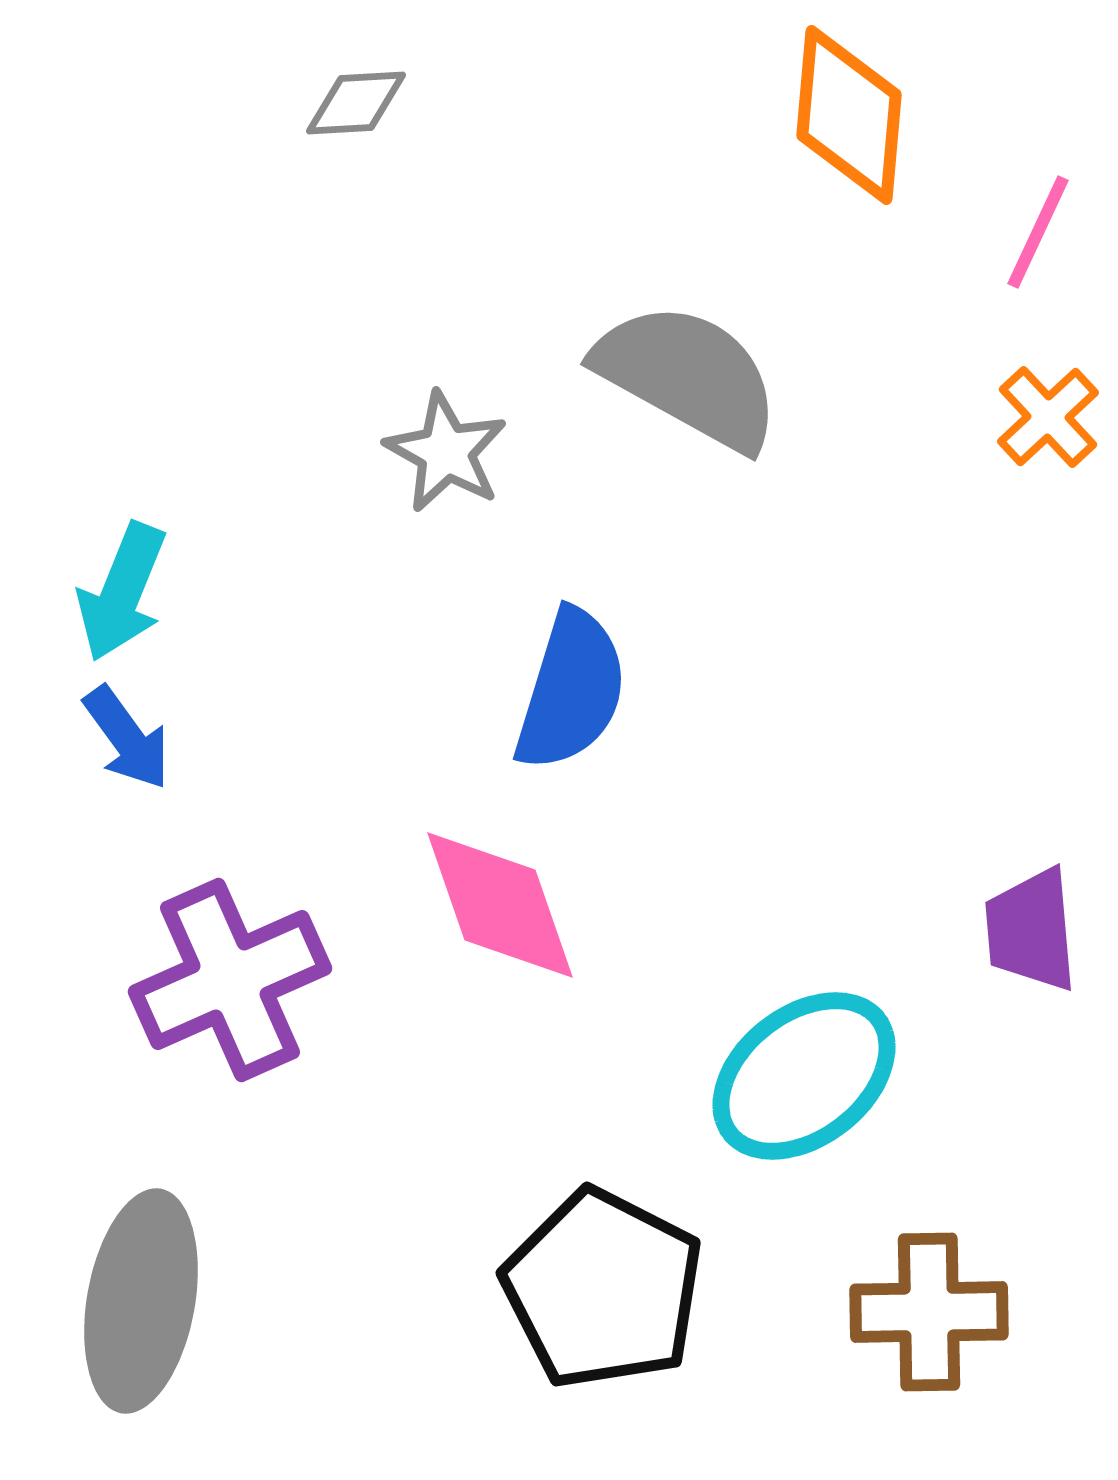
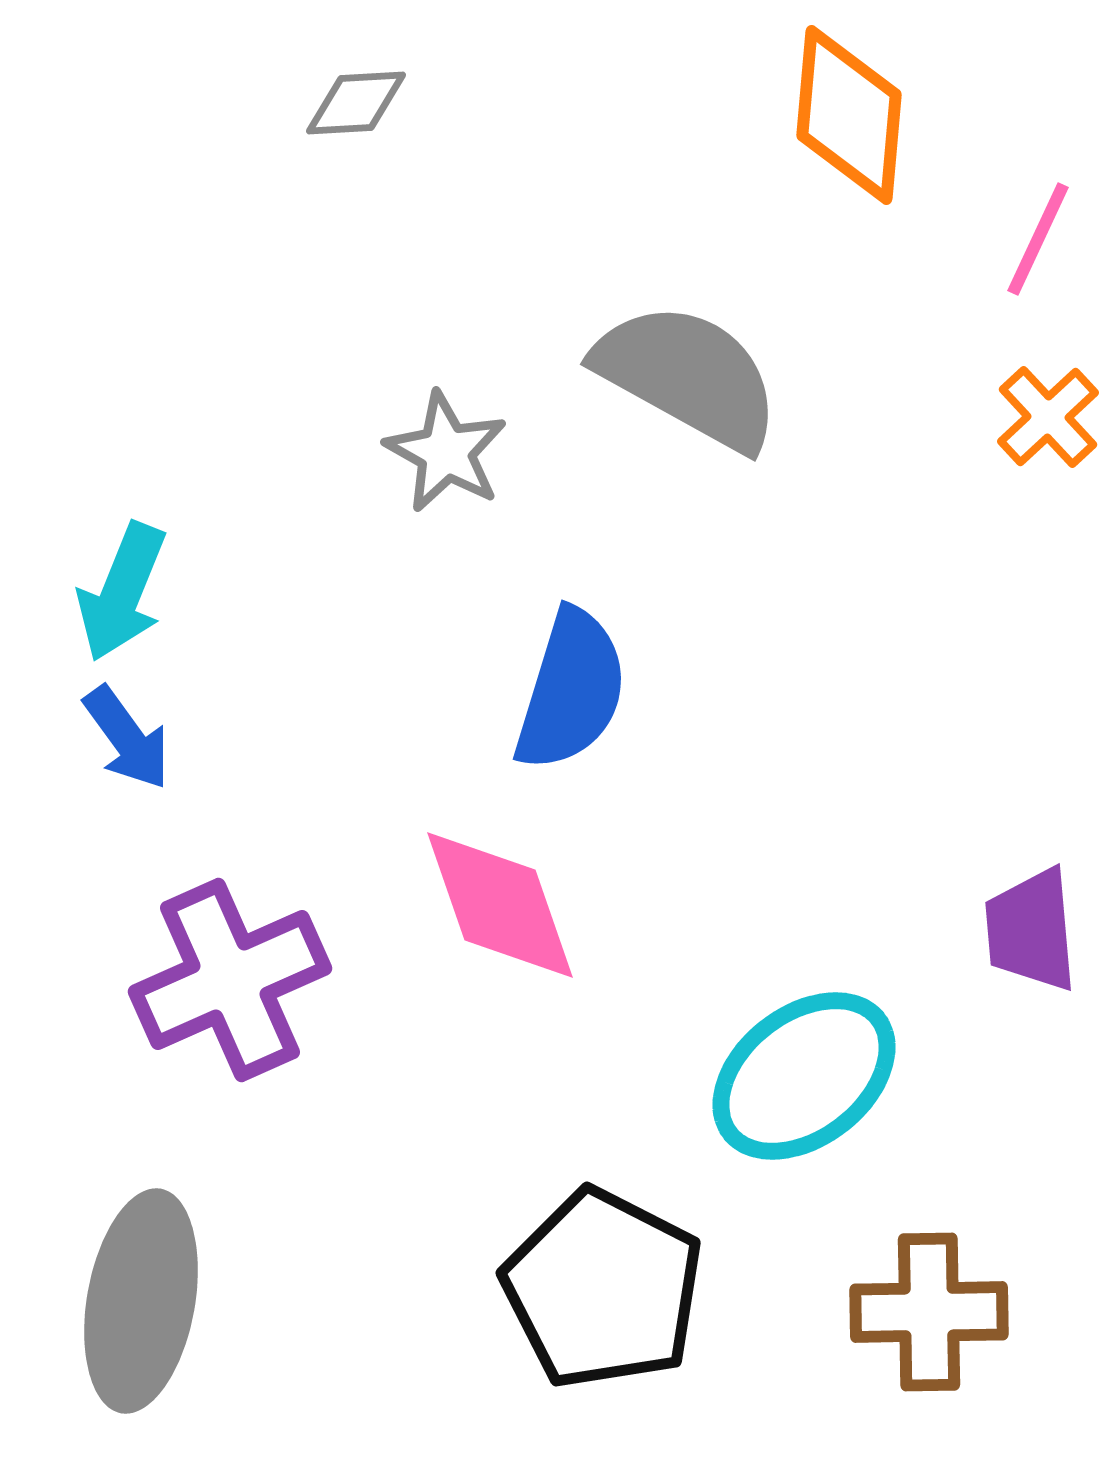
pink line: moved 7 px down
